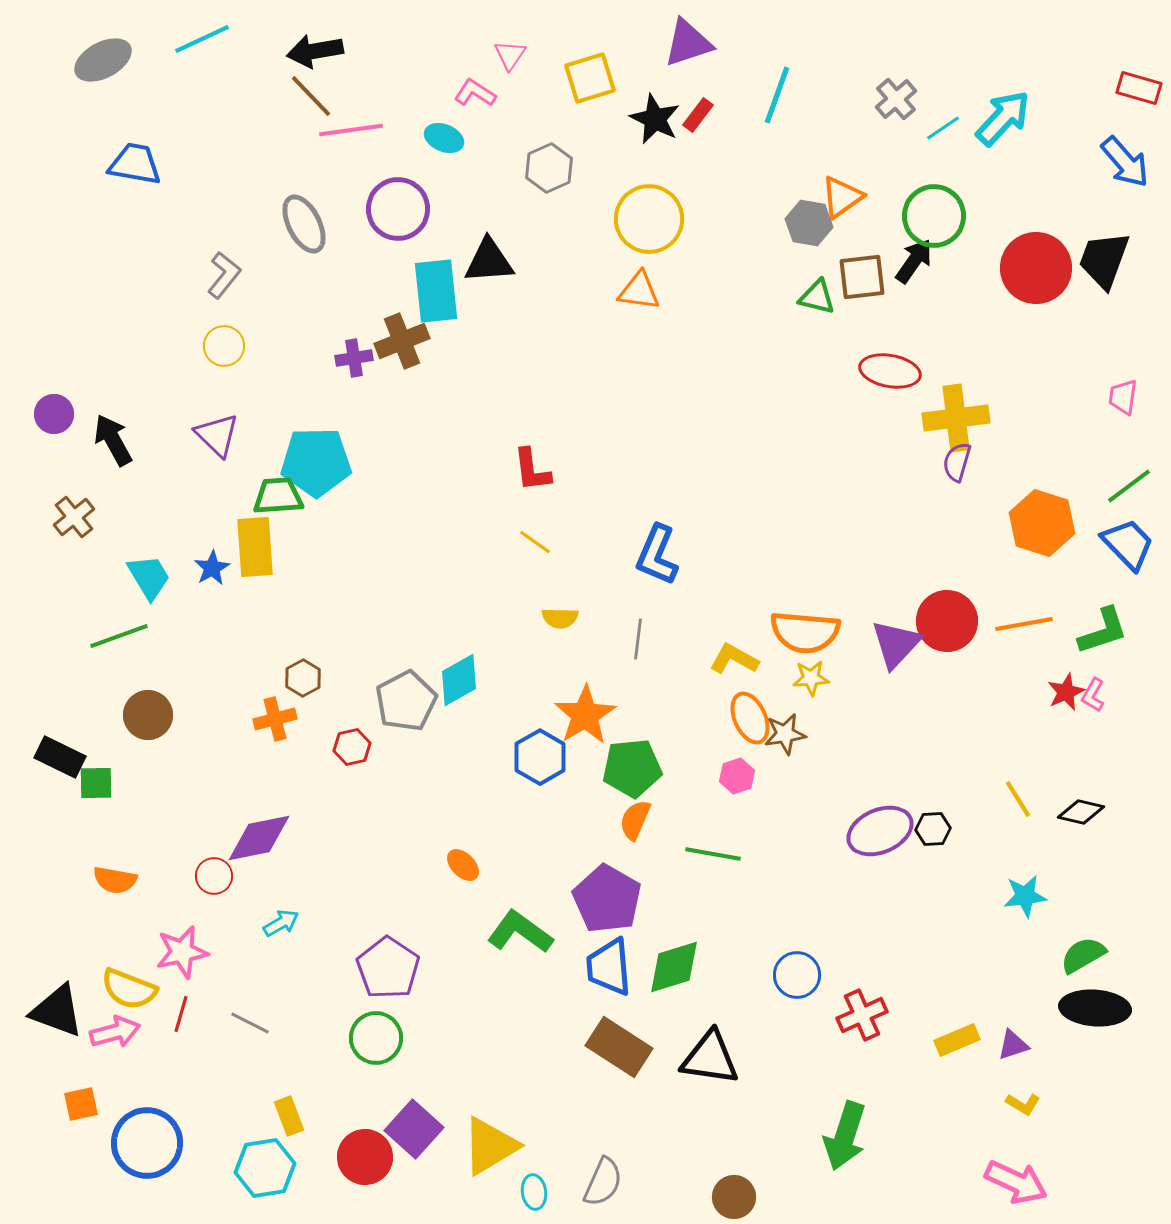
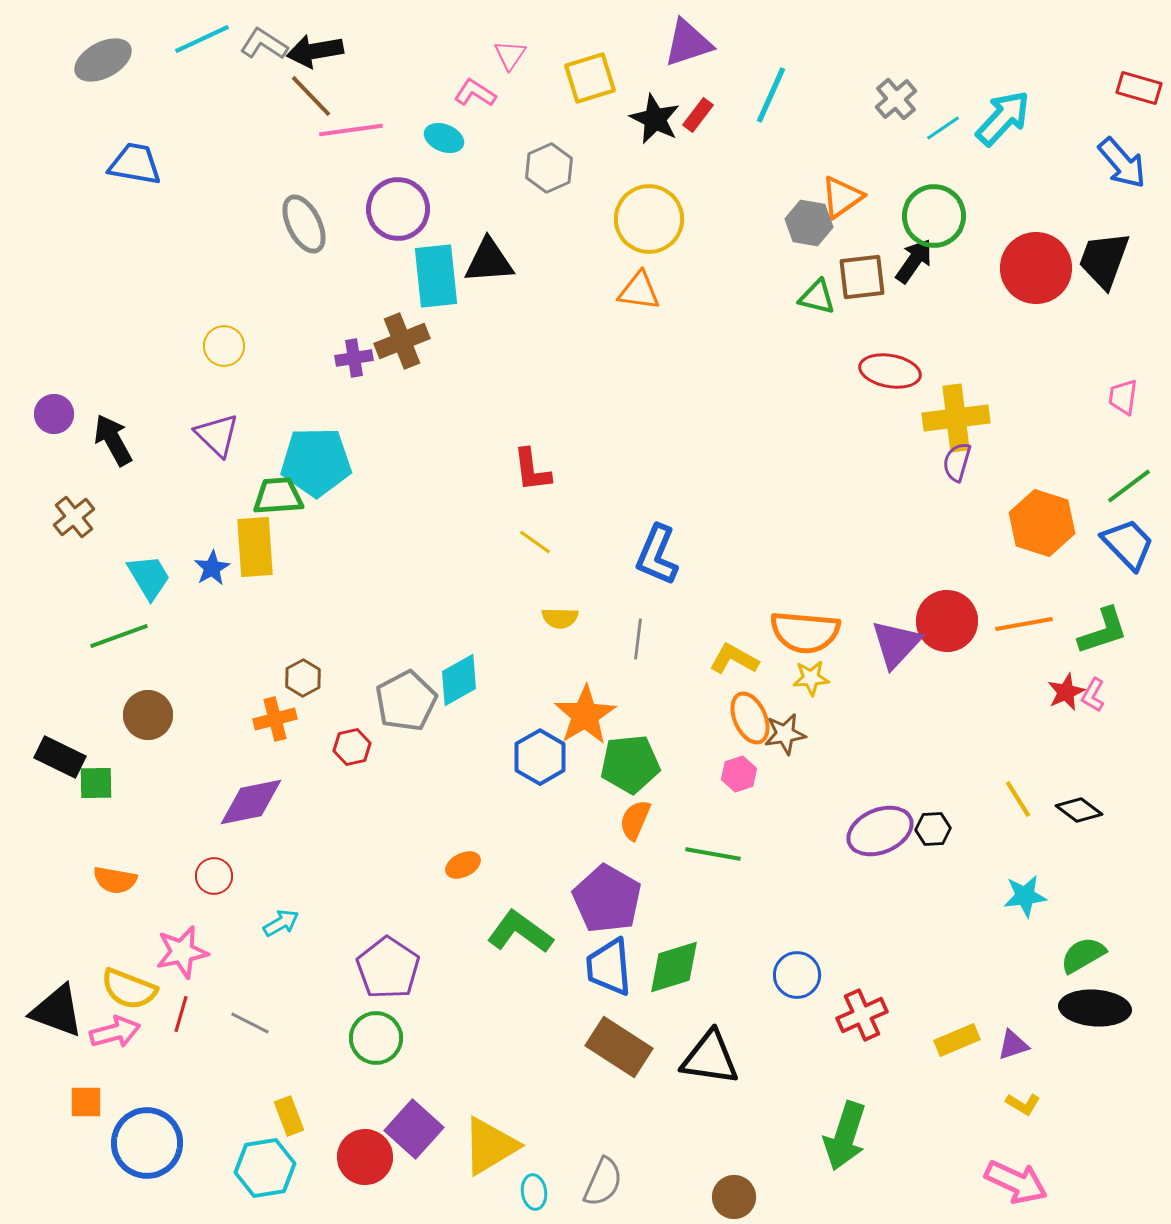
cyan line at (777, 95): moved 6 px left; rotated 4 degrees clockwise
blue arrow at (1125, 162): moved 3 px left, 1 px down
gray L-shape at (224, 275): moved 40 px right, 231 px up; rotated 96 degrees counterclockwise
cyan rectangle at (436, 291): moved 15 px up
green pentagon at (632, 768): moved 2 px left, 4 px up
pink hexagon at (737, 776): moved 2 px right, 2 px up
black diamond at (1081, 812): moved 2 px left, 2 px up; rotated 24 degrees clockwise
purple diamond at (259, 838): moved 8 px left, 36 px up
orange ellipse at (463, 865): rotated 72 degrees counterclockwise
orange square at (81, 1104): moved 5 px right, 2 px up; rotated 12 degrees clockwise
